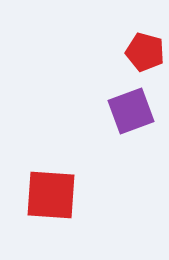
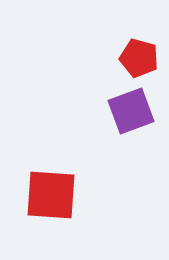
red pentagon: moved 6 px left, 6 px down
